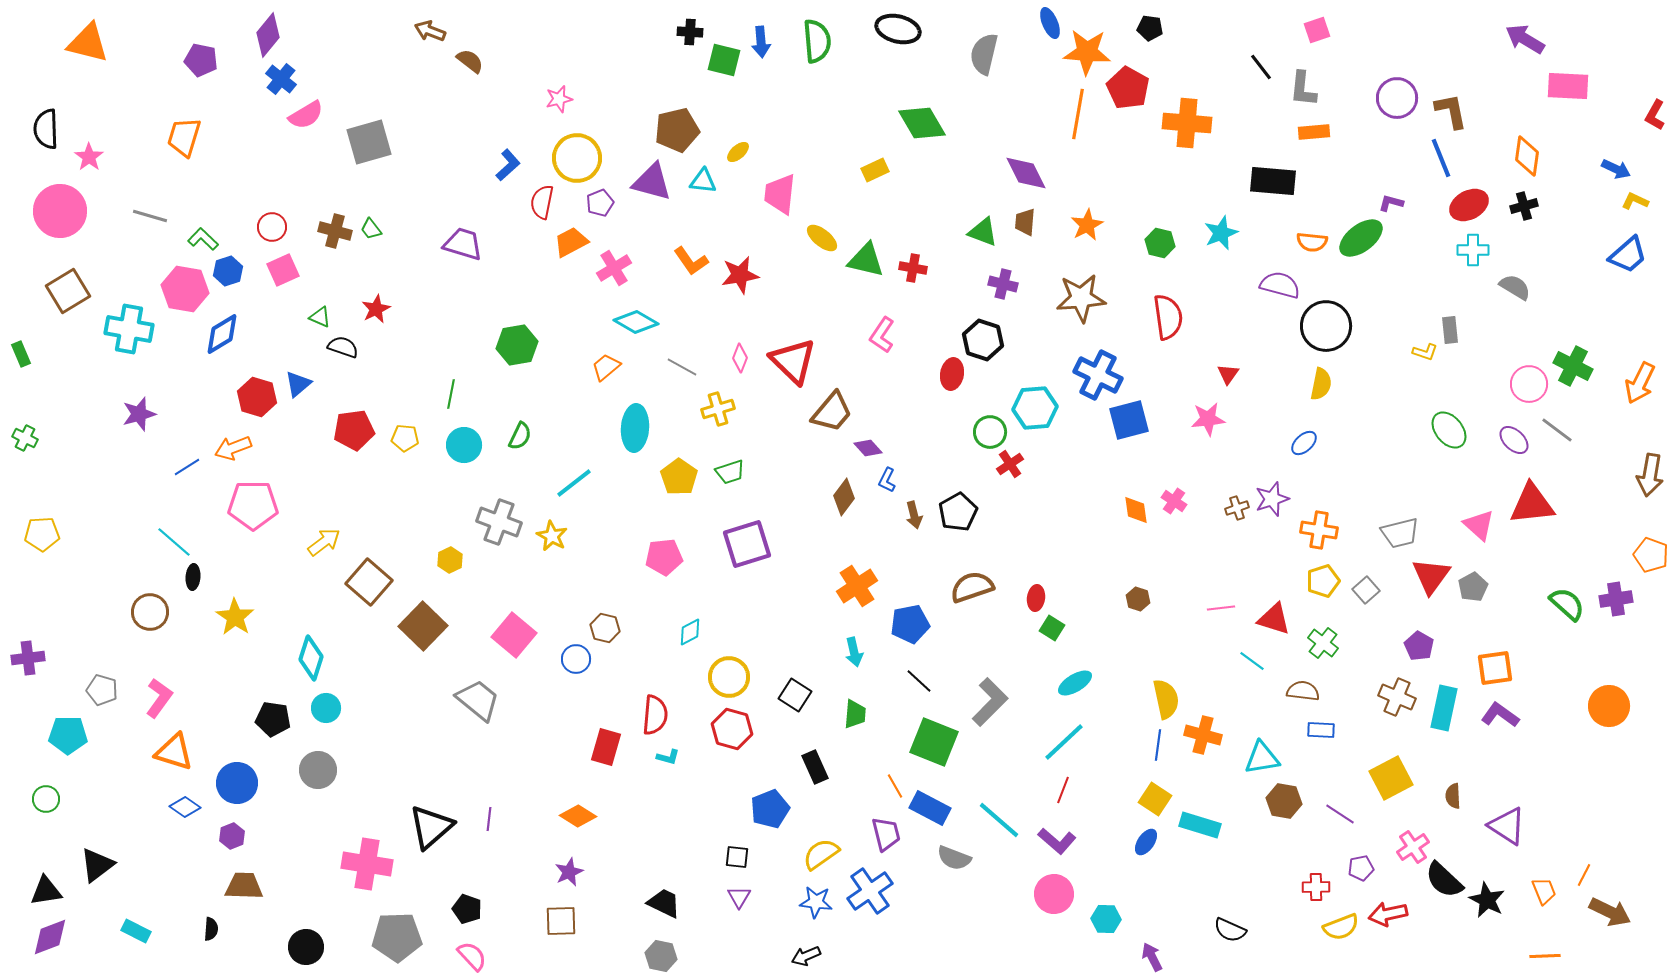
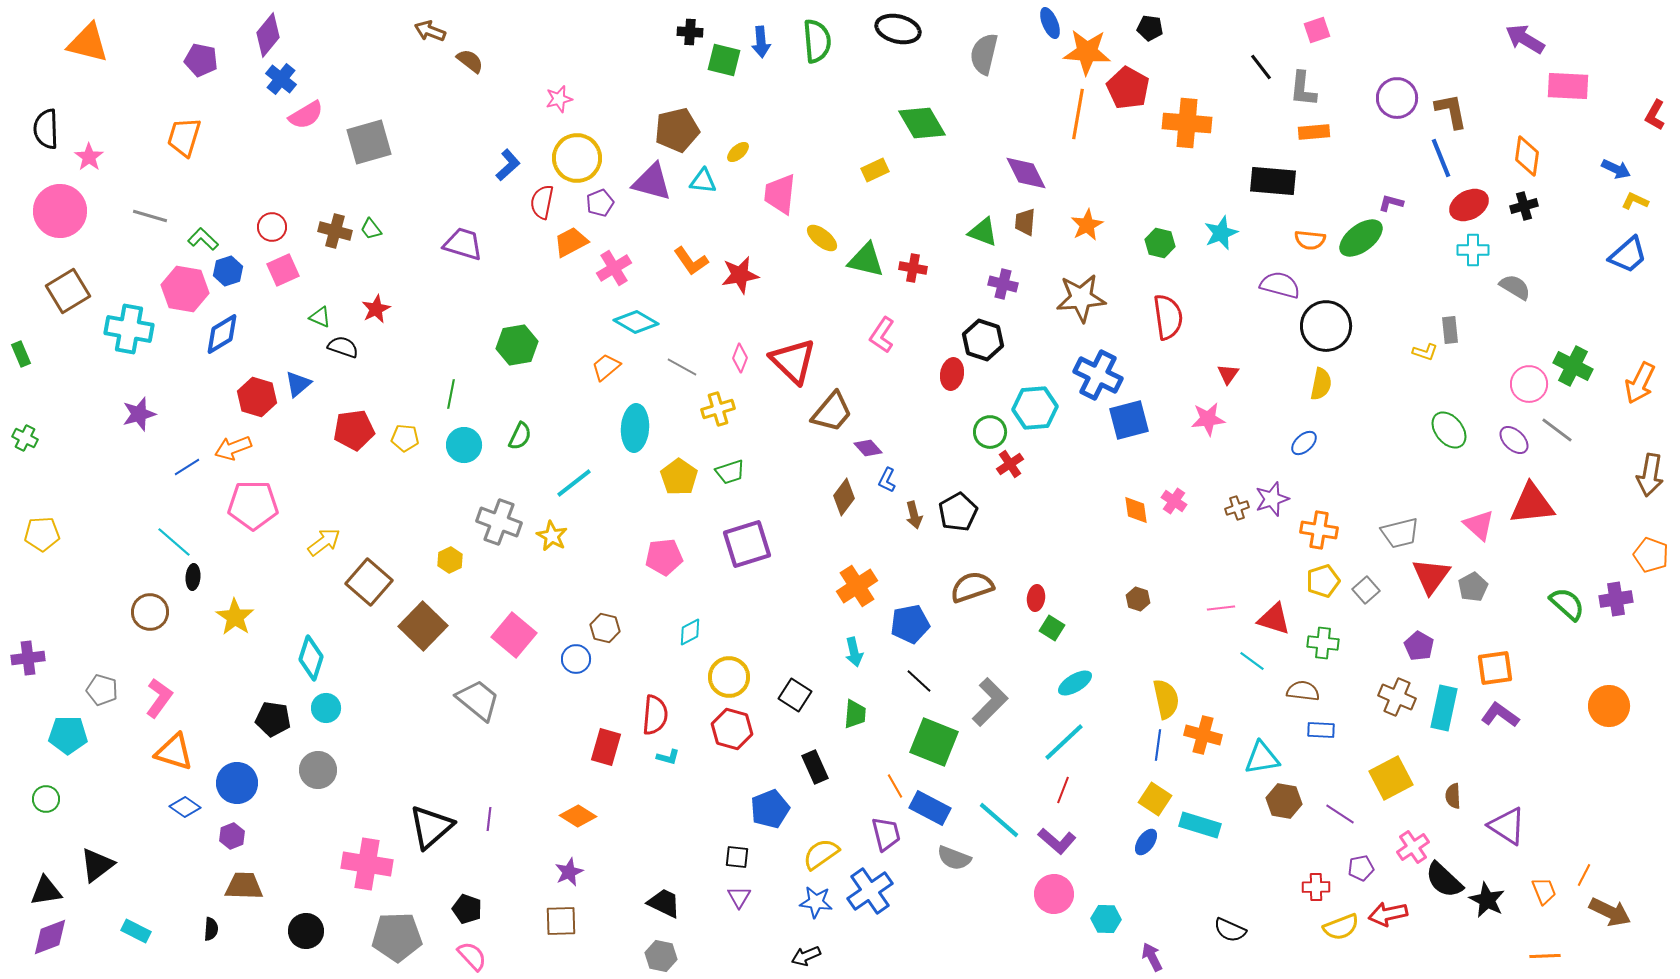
orange semicircle at (1312, 242): moved 2 px left, 2 px up
green cross at (1323, 643): rotated 32 degrees counterclockwise
black circle at (306, 947): moved 16 px up
